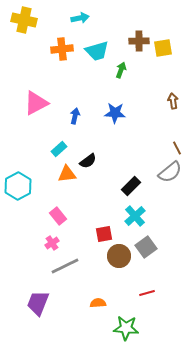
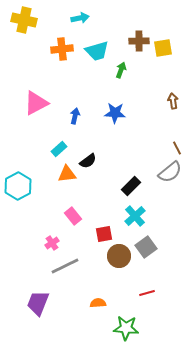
pink rectangle: moved 15 px right
